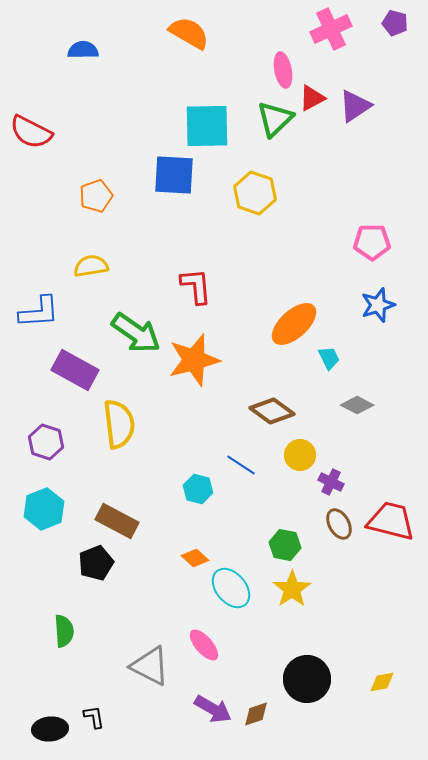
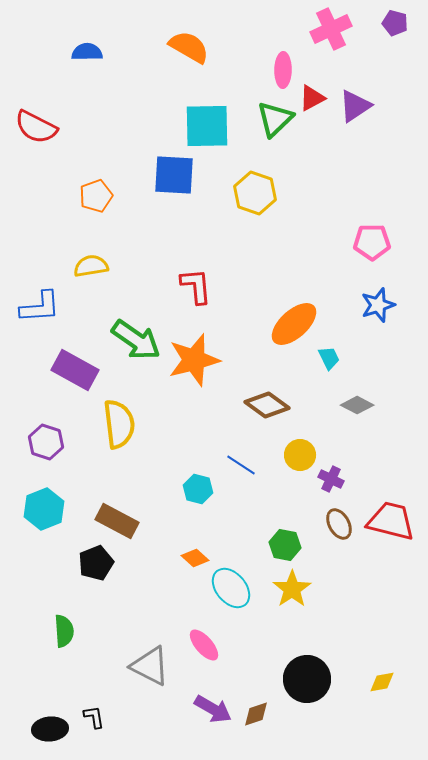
orange semicircle at (189, 33): moved 14 px down
blue semicircle at (83, 50): moved 4 px right, 2 px down
pink ellipse at (283, 70): rotated 12 degrees clockwise
red semicircle at (31, 132): moved 5 px right, 5 px up
blue L-shape at (39, 312): moved 1 px right, 5 px up
green arrow at (136, 333): moved 7 px down
brown diamond at (272, 411): moved 5 px left, 6 px up
purple cross at (331, 482): moved 3 px up
